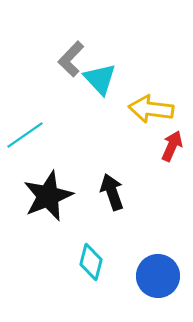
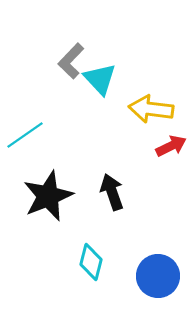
gray L-shape: moved 2 px down
red arrow: moved 1 px left; rotated 40 degrees clockwise
